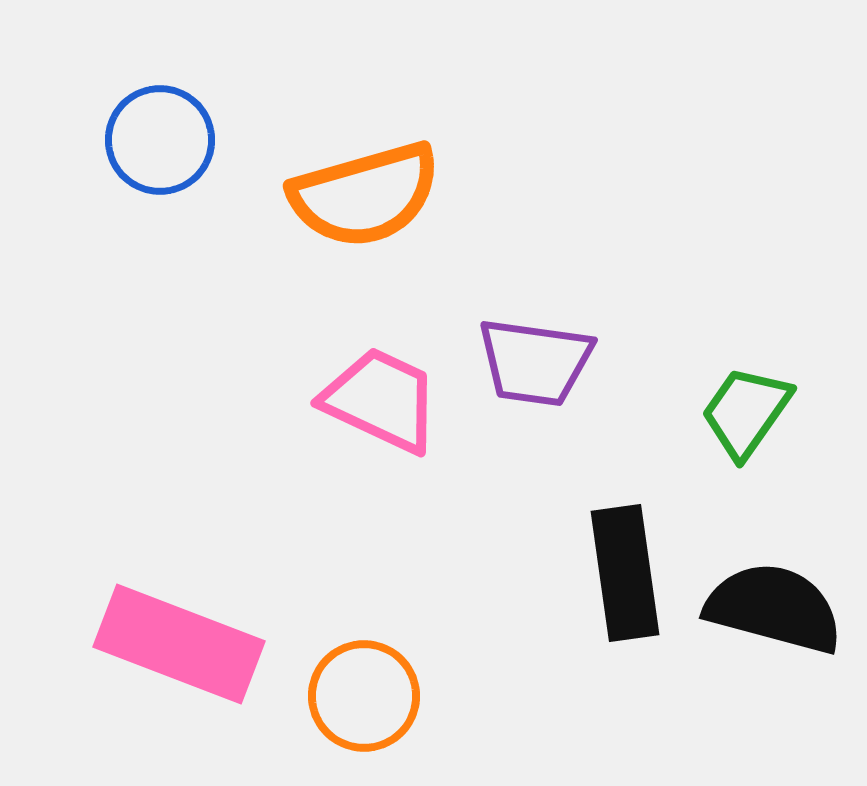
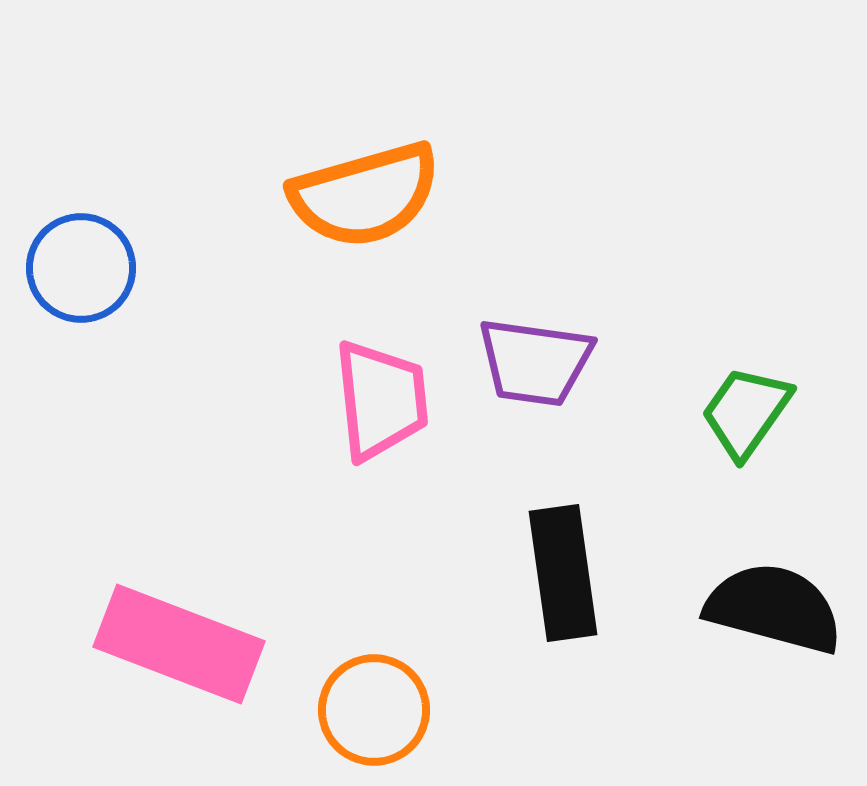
blue circle: moved 79 px left, 128 px down
pink trapezoid: rotated 59 degrees clockwise
black rectangle: moved 62 px left
orange circle: moved 10 px right, 14 px down
